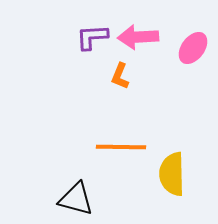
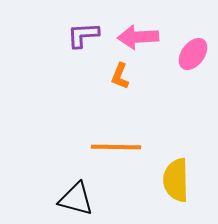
purple L-shape: moved 9 px left, 2 px up
pink ellipse: moved 6 px down
orange line: moved 5 px left
yellow semicircle: moved 4 px right, 6 px down
